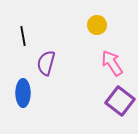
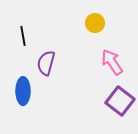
yellow circle: moved 2 px left, 2 px up
pink arrow: moved 1 px up
blue ellipse: moved 2 px up
